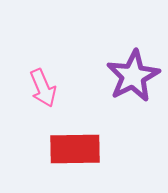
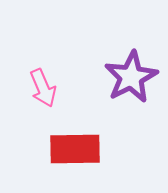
purple star: moved 2 px left, 1 px down
